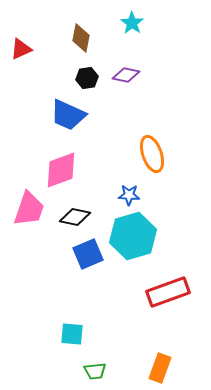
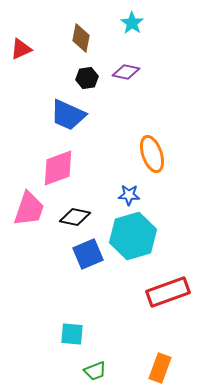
purple diamond: moved 3 px up
pink diamond: moved 3 px left, 2 px up
green trapezoid: rotated 15 degrees counterclockwise
